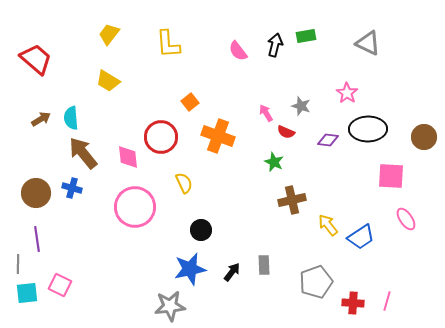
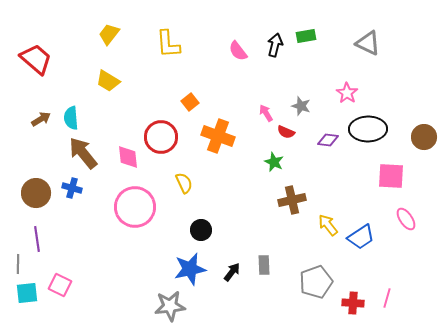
pink line at (387, 301): moved 3 px up
